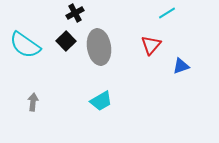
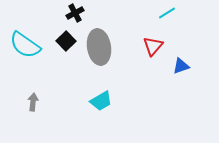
red triangle: moved 2 px right, 1 px down
